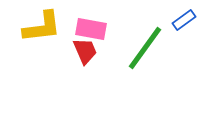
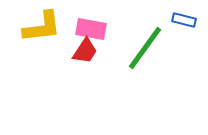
blue rectangle: rotated 50 degrees clockwise
red trapezoid: rotated 56 degrees clockwise
